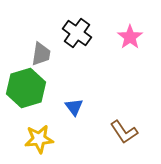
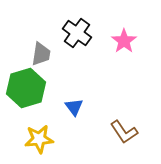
pink star: moved 6 px left, 4 px down
